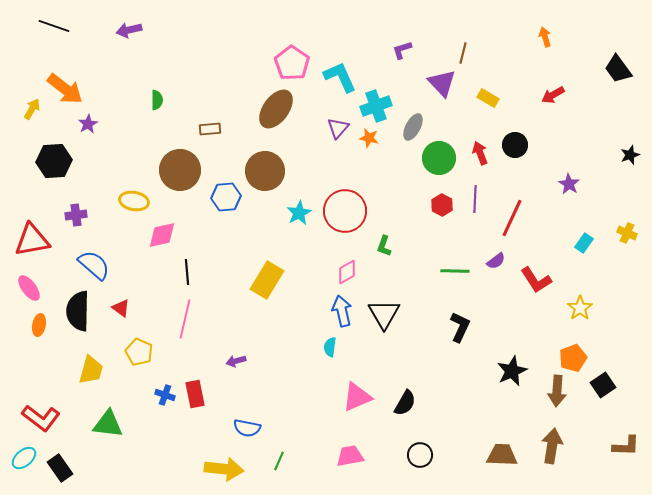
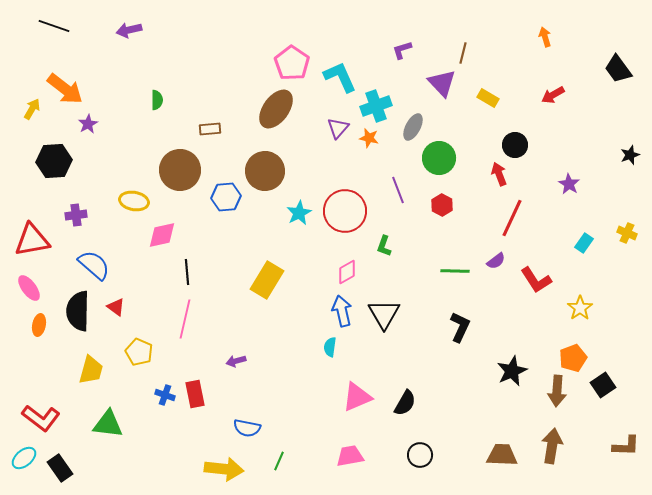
red arrow at (480, 153): moved 19 px right, 21 px down
purple line at (475, 199): moved 77 px left, 9 px up; rotated 24 degrees counterclockwise
red triangle at (121, 308): moved 5 px left, 1 px up
